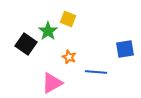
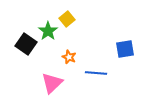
yellow square: moved 1 px left; rotated 28 degrees clockwise
blue line: moved 1 px down
pink triangle: rotated 15 degrees counterclockwise
